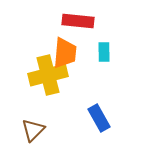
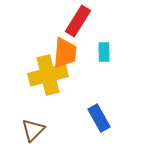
red rectangle: rotated 64 degrees counterclockwise
